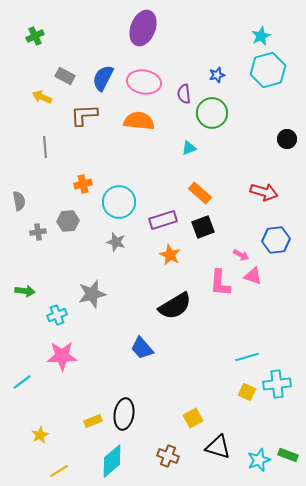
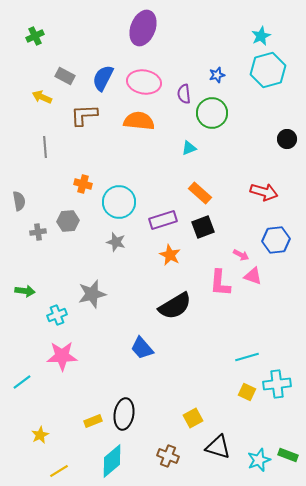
orange cross at (83, 184): rotated 30 degrees clockwise
